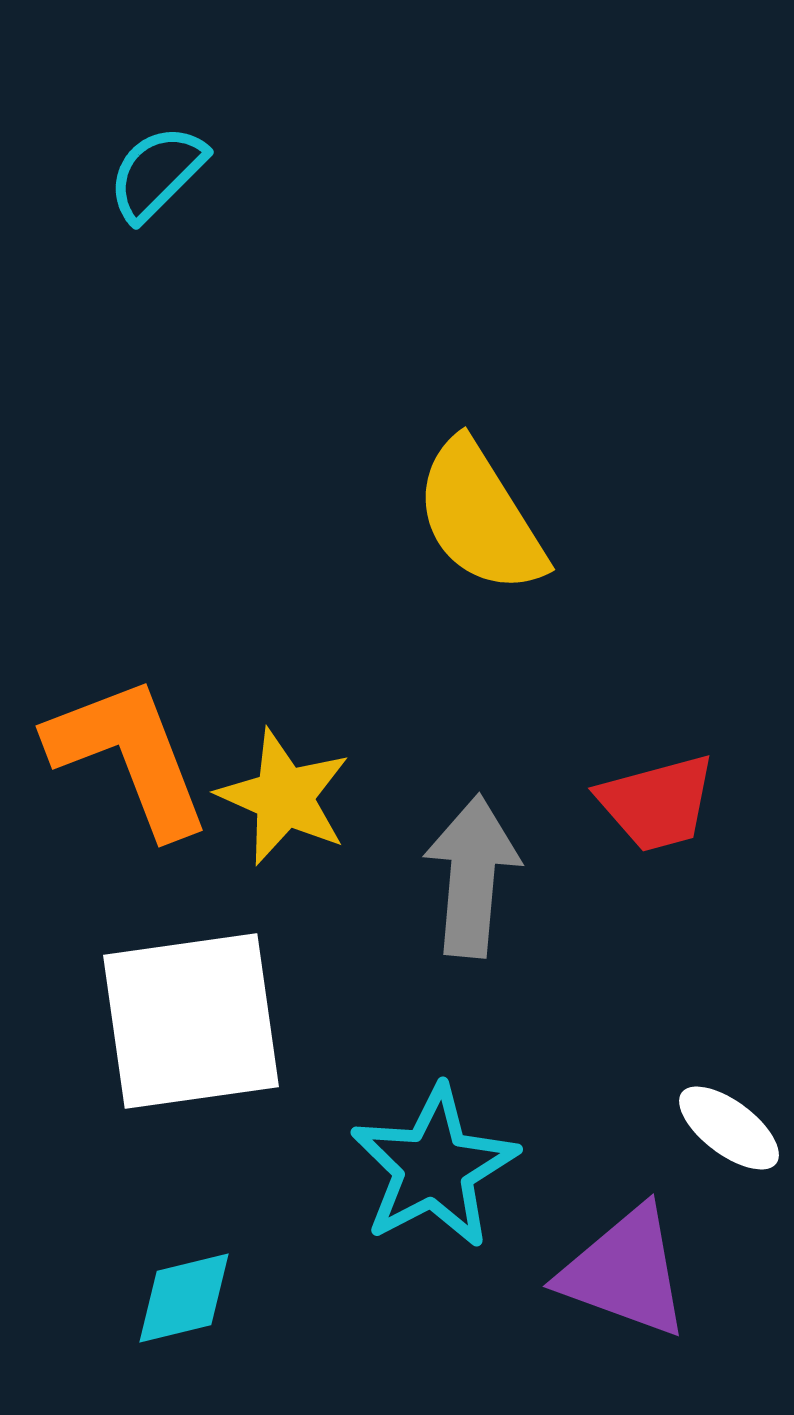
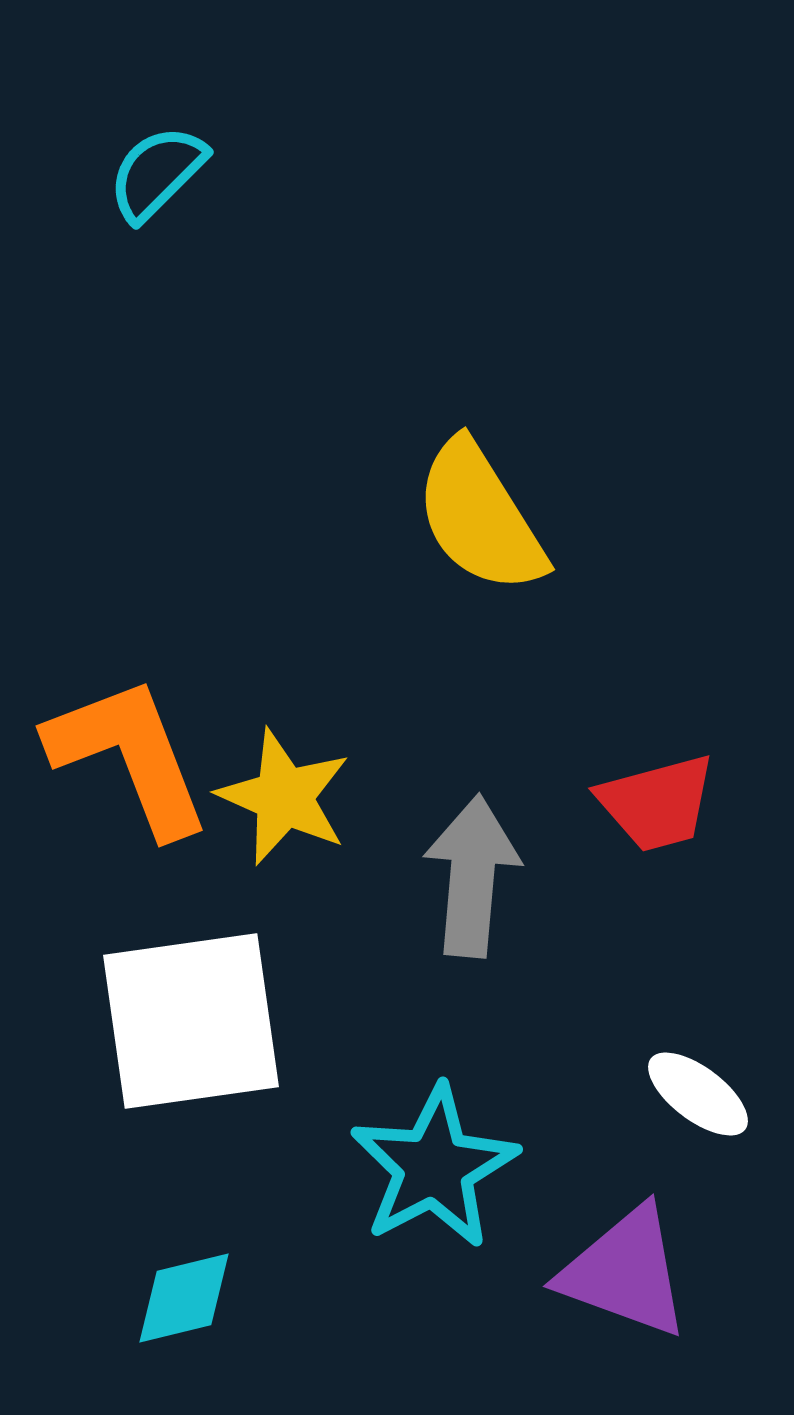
white ellipse: moved 31 px left, 34 px up
